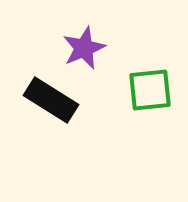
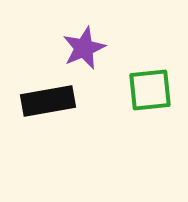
black rectangle: moved 3 px left, 1 px down; rotated 42 degrees counterclockwise
